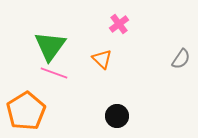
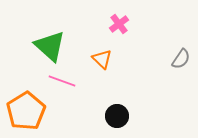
green triangle: rotated 24 degrees counterclockwise
pink line: moved 8 px right, 8 px down
